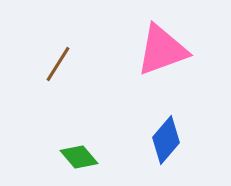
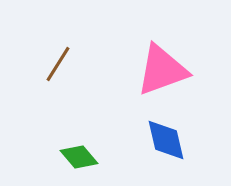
pink triangle: moved 20 px down
blue diamond: rotated 54 degrees counterclockwise
